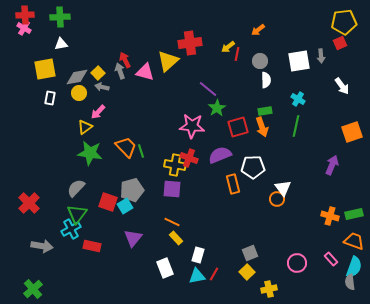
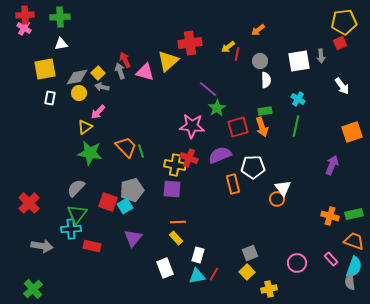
orange line at (172, 222): moved 6 px right; rotated 28 degrees counterclockwise
cyan cross at (71, 229): rotated 24 degrees clockwise
